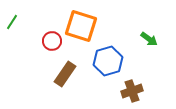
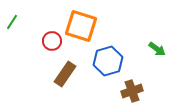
green arrow: moved 8 px right, 10 px down
